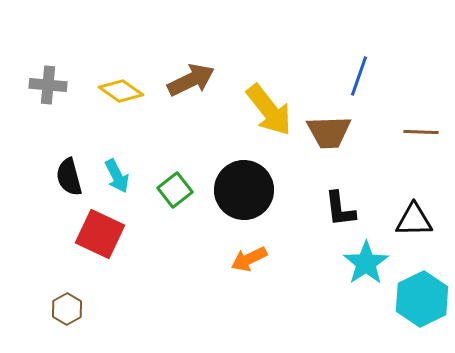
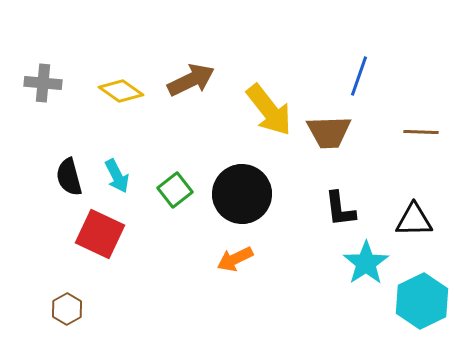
gray cross: moved 5 px left, 2 px up
black circle: moved 2 px left, 4 px down
orange arrow: moved 14 px left
cyan hexagon: moved 2 px down
